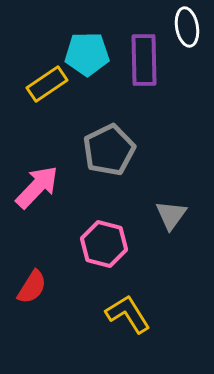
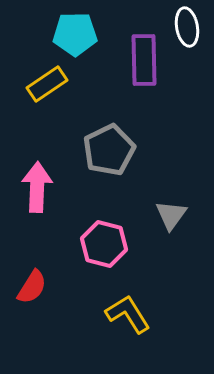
cyan pentagon: moved 12 px left, 20 px up
pink arrow: rotated 42 degrees counterclockwise
